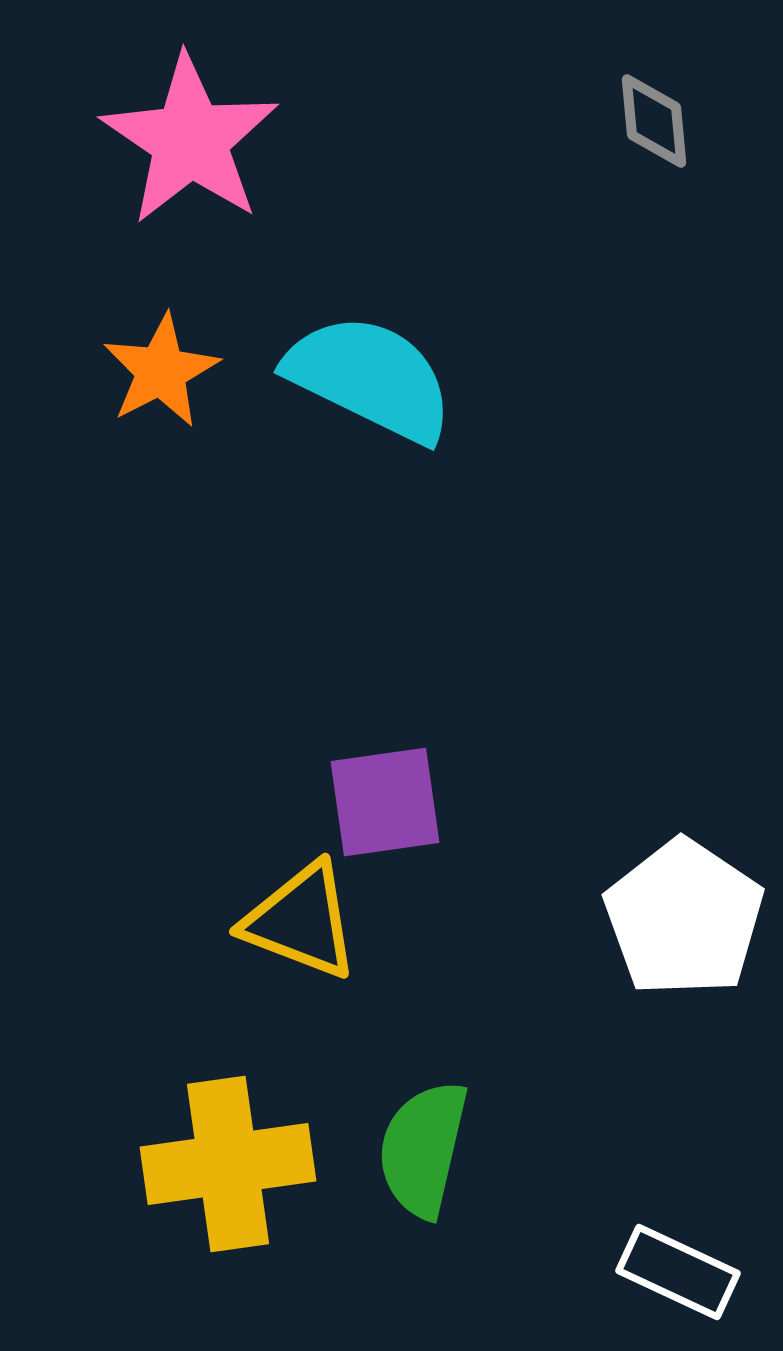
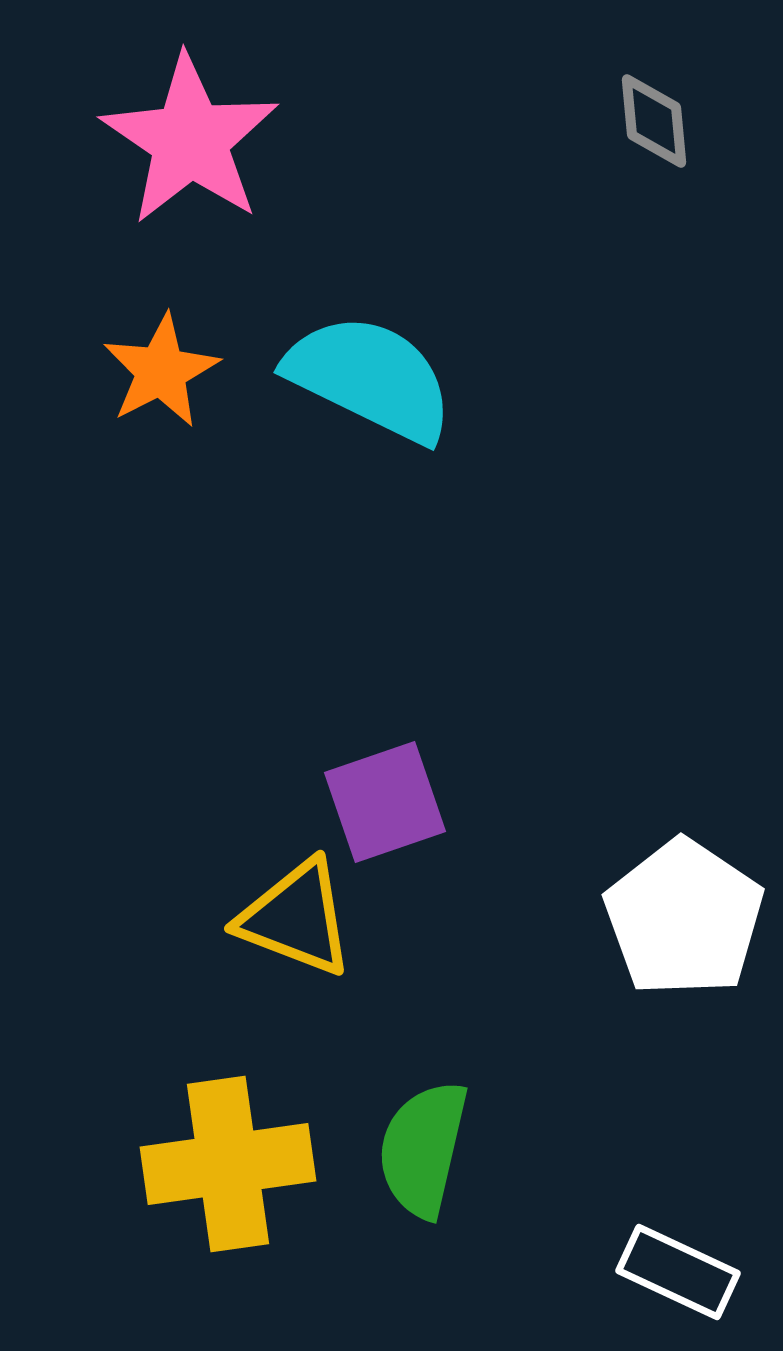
purple square: rotated 11 degrees counterclockwise
yellow triangle: moved 5 px left, 3 px up
